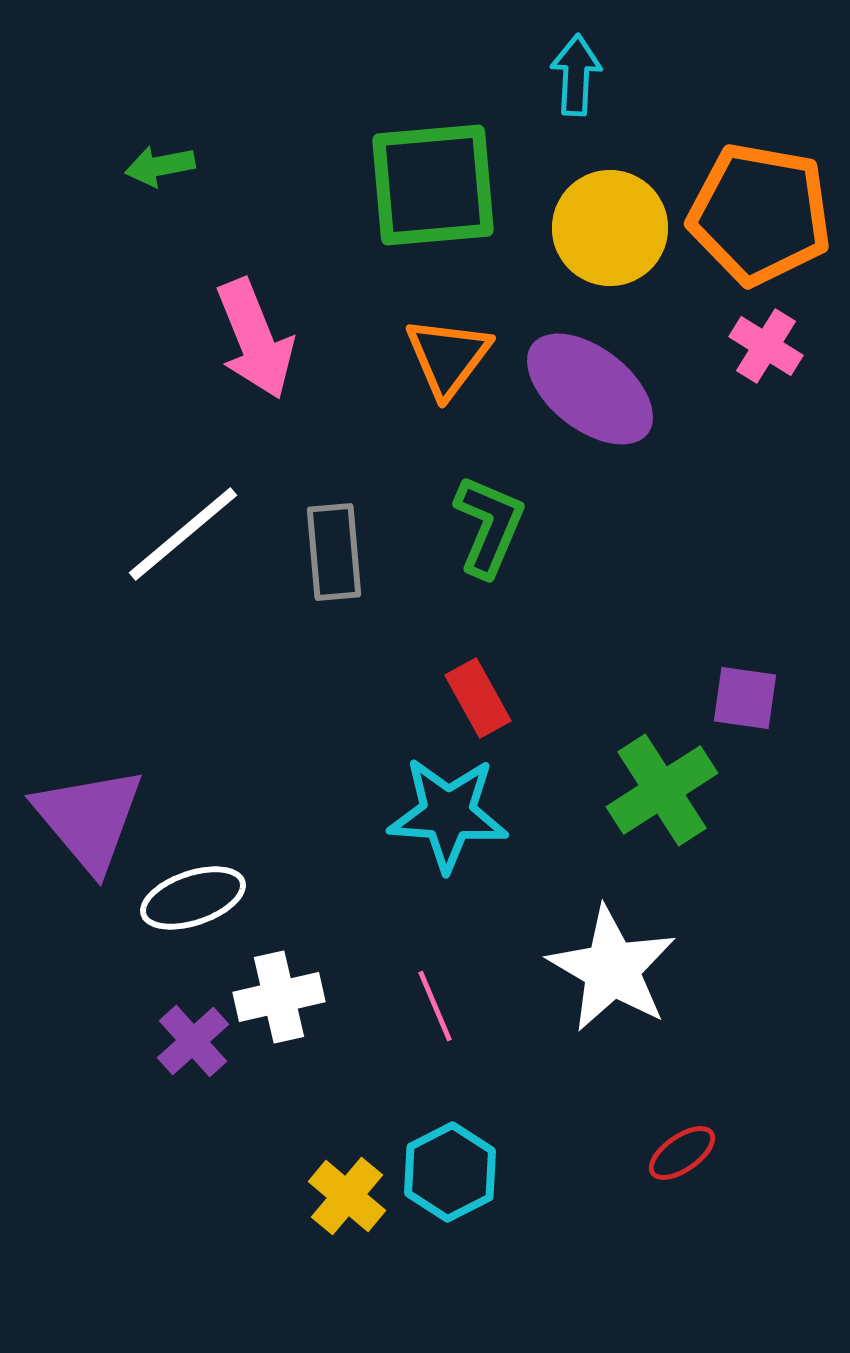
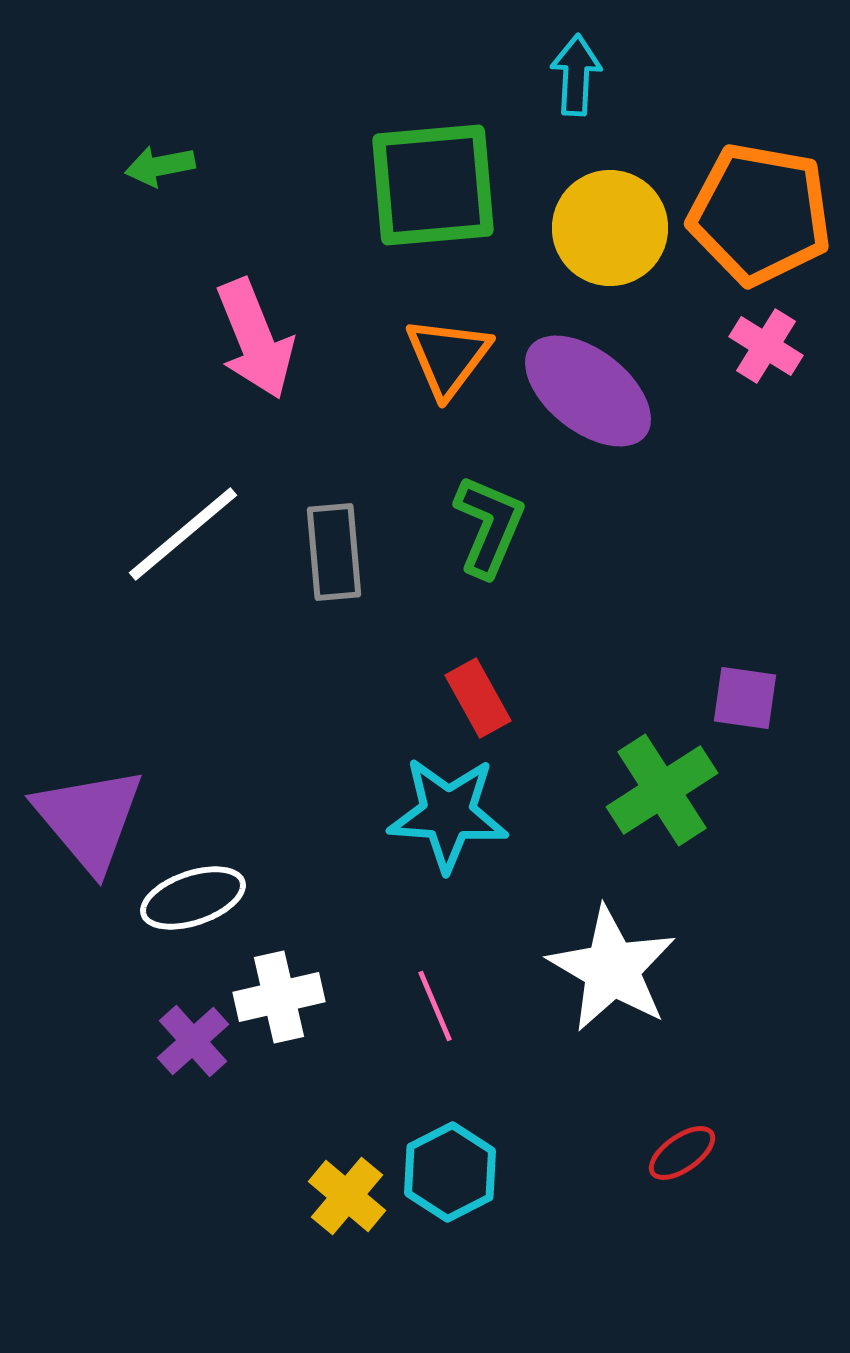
purple ellipse: moved 2 px left, 2 px down
